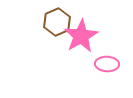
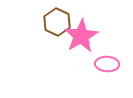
brown hexagon: rotated 12 degrees counterclockwise
